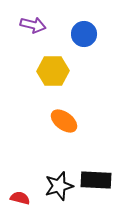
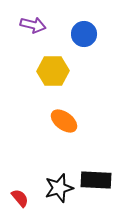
black star: moved 2 px down
red semicircle: rotated 36 degrees clockwise
